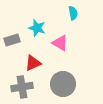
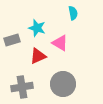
red triangle: moved 5 px right, 7 px up
